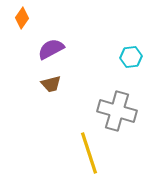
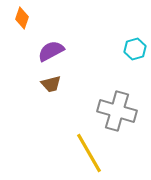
orange diamond: rotated 15 degrees counterclockwise
purple semicircle: moved 2 px down
cyan hexagon: moved 4 px right, 8 px up; rotated 10 degrees counterclockwise
yellow line: rotated 12 degrees counterclockwise
